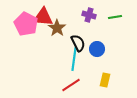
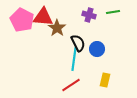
green line: moved 2 px left, 5 px up
pink pentagon: moved 4 px left, 4 px up
